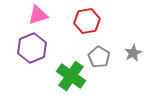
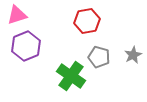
pink triangle: moved 21 px left
purple hexagon: moved 6 px left, 2 px up
gray star: moved 2 px down
gray pentagon: rotated 15 degrees counterclockwise
